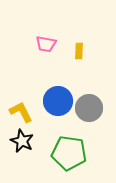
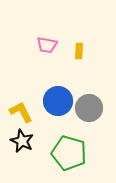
pink trapezoid: moved 1 px right, 1 px down
green pentagon: rotated 8 degrees clockwise
